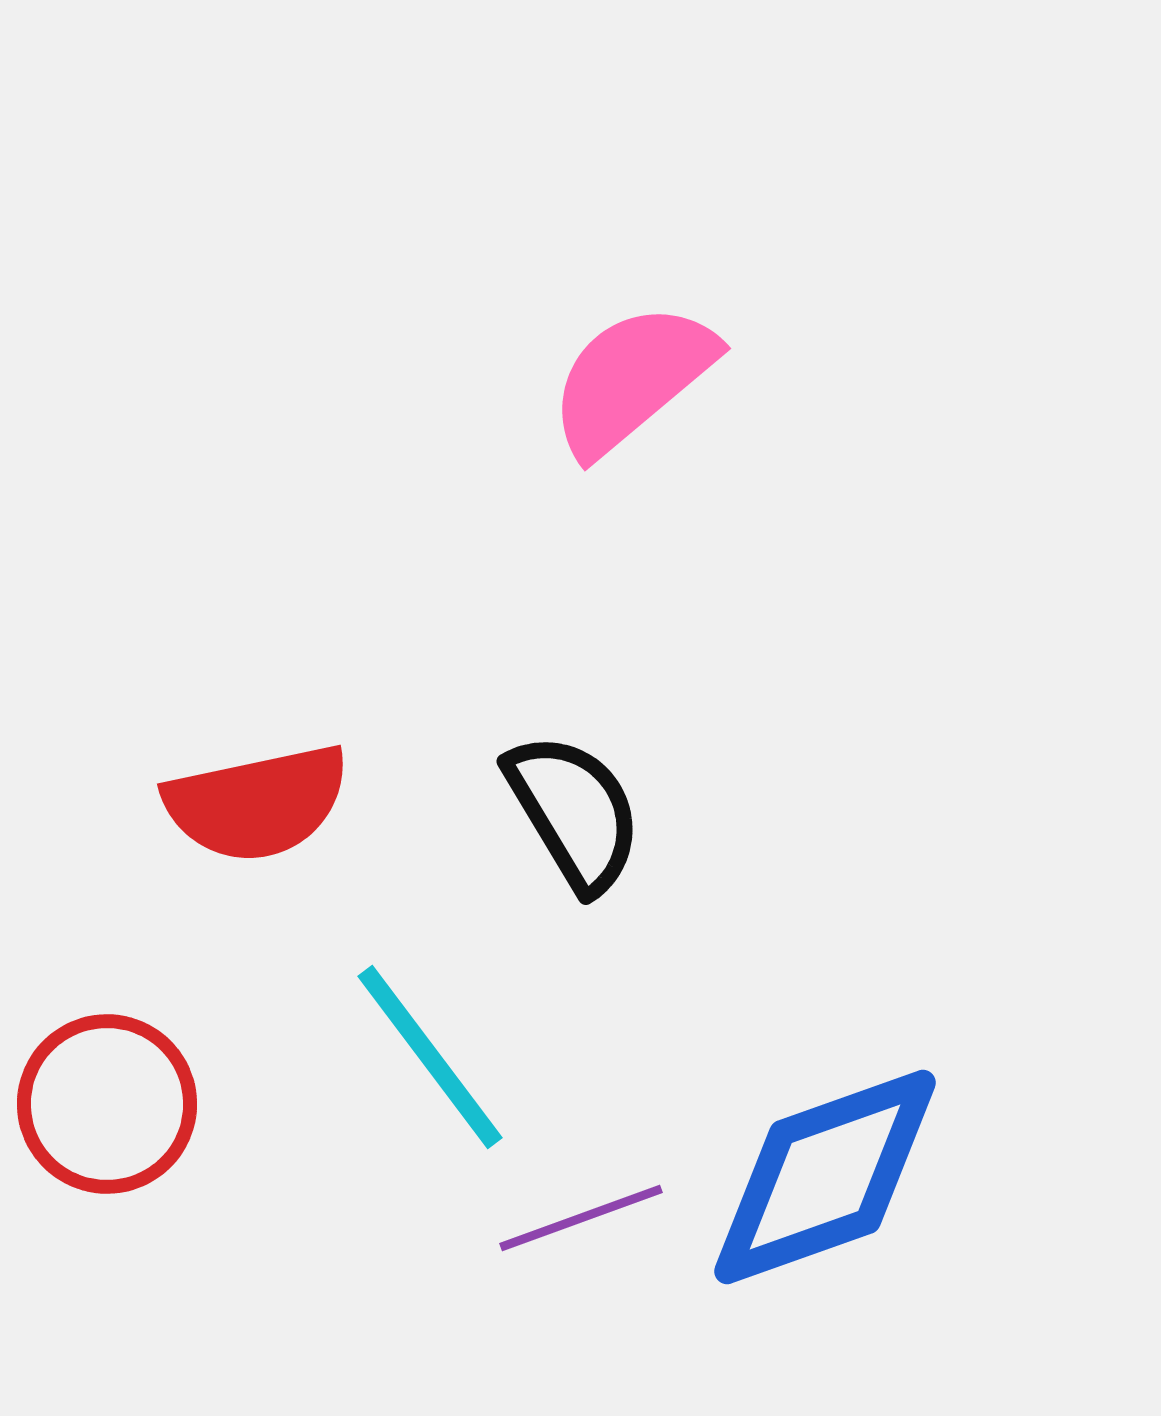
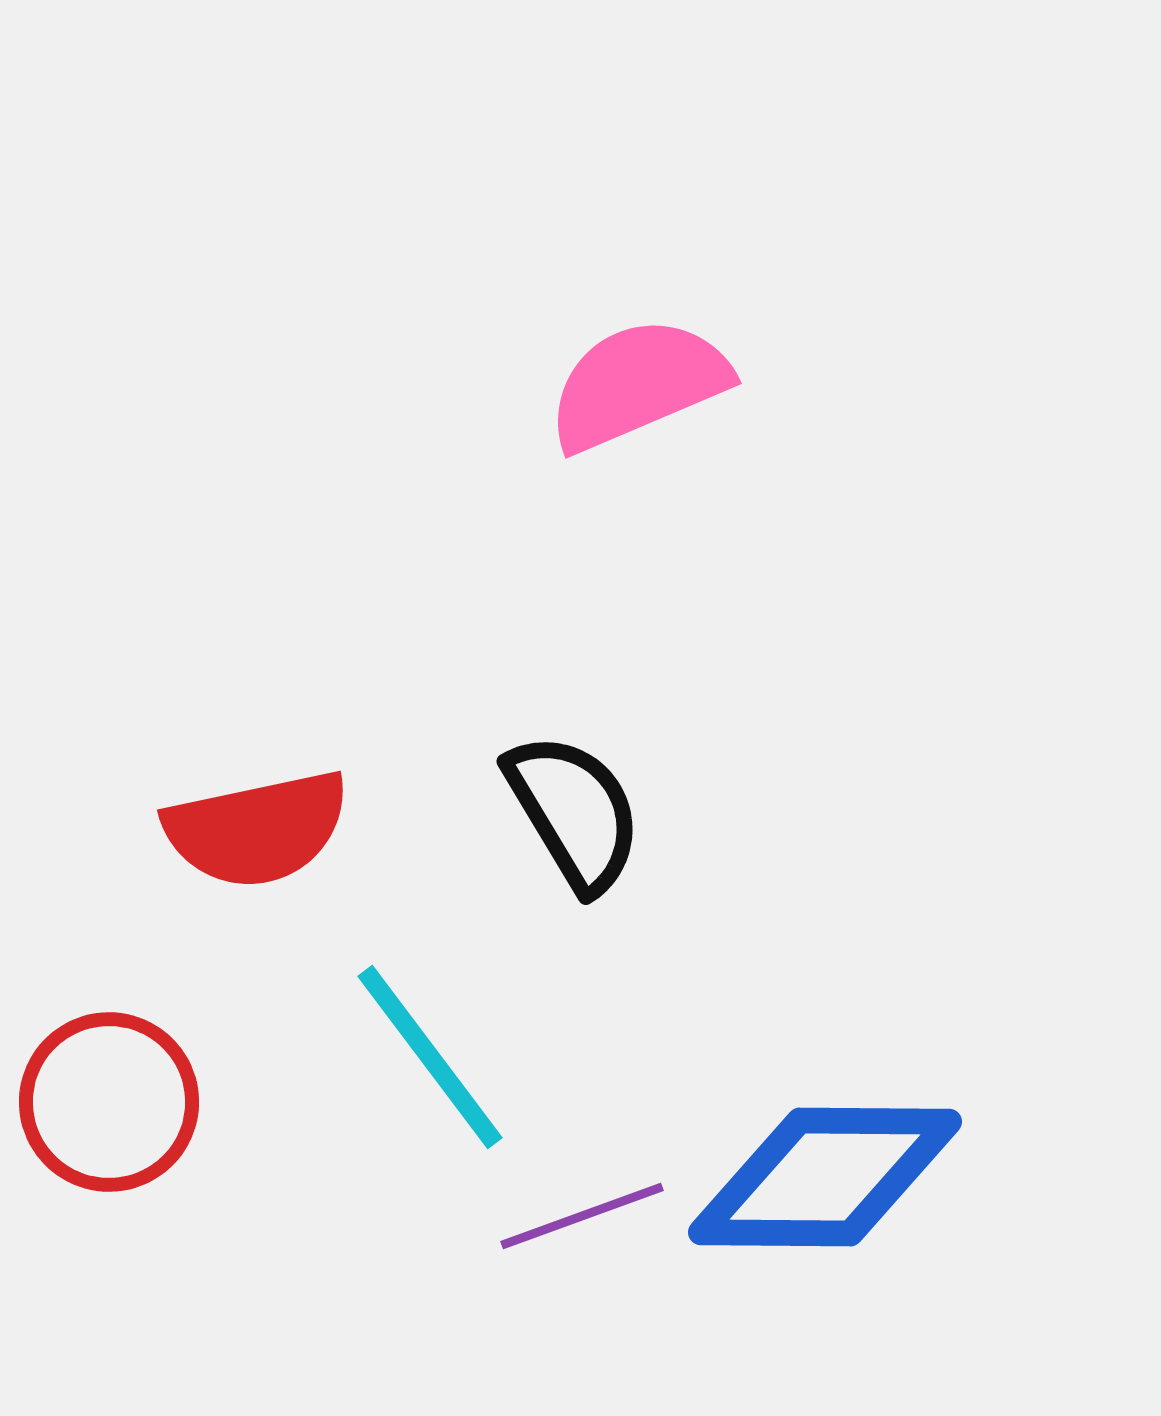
pink semicircle: moved 6 px right, 5 px down; rotated 17 degrees clockwise
red semicircle: moved 26 px down
red circle: moved 2 px right, 2 px up
blue diamond: rotated 20 degrees clockwise
purple line: moved 1 px right, 2 px up
